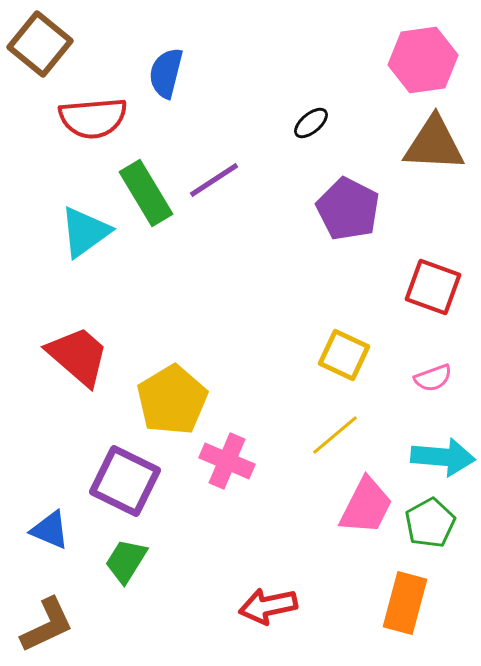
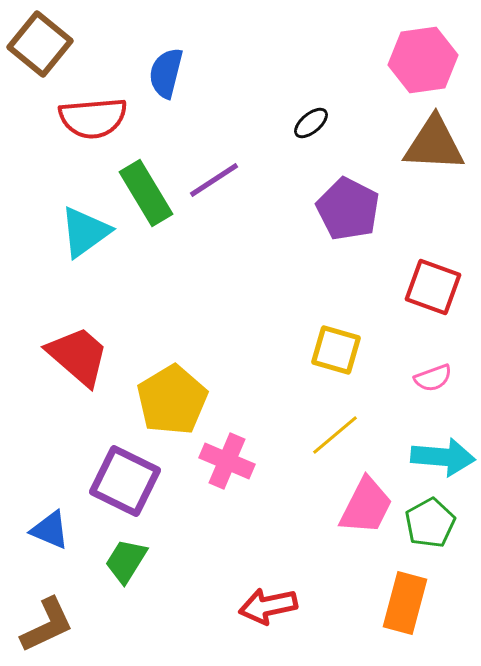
yellow square: moved 8 px left, 5 px up; rotated 9 degrees counterclockwise
